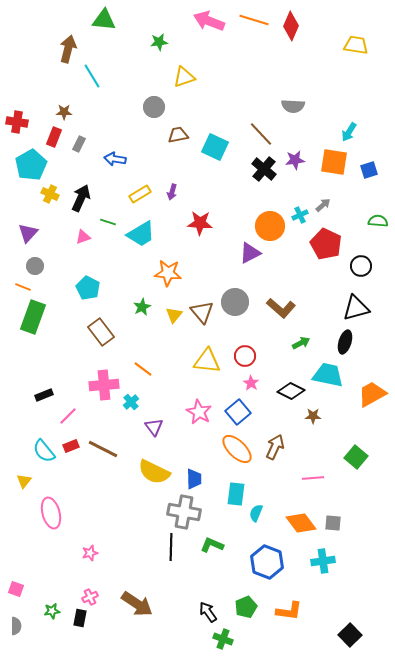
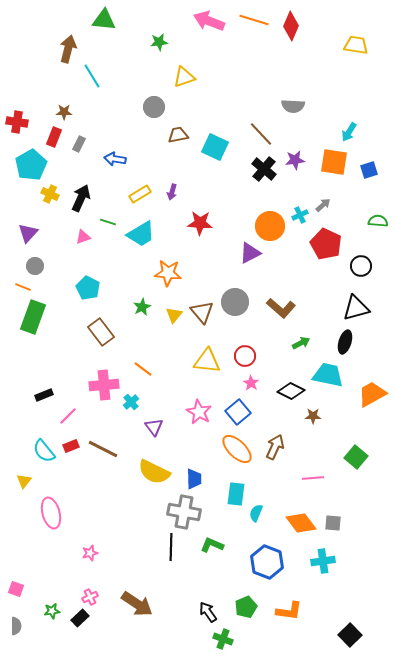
black rectangle at (80, 618): rotated 36 degrees clockwise
